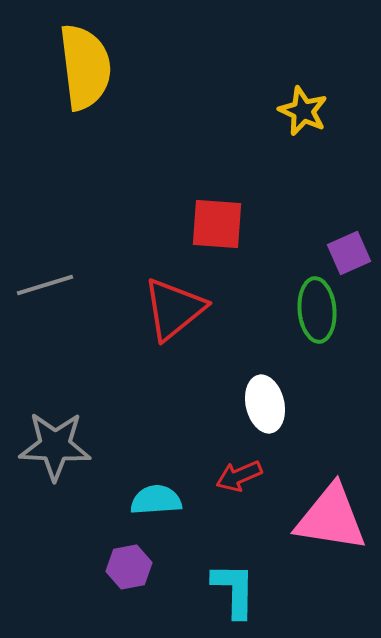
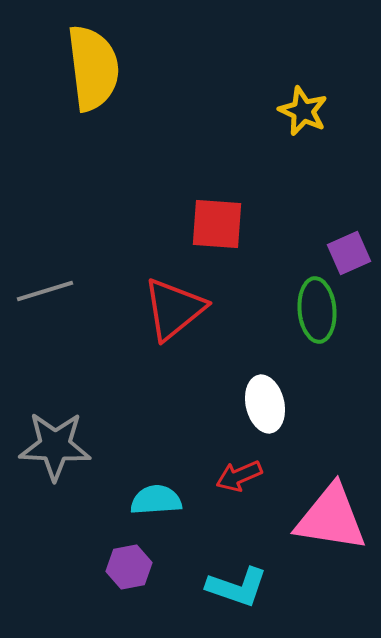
yellow semicircle: moved 8 px right, 1 px down
gray line: moved 6 px down
cyan L-shape: moved 3 px right, 3 px up; rotated 108 degrees clockwise
